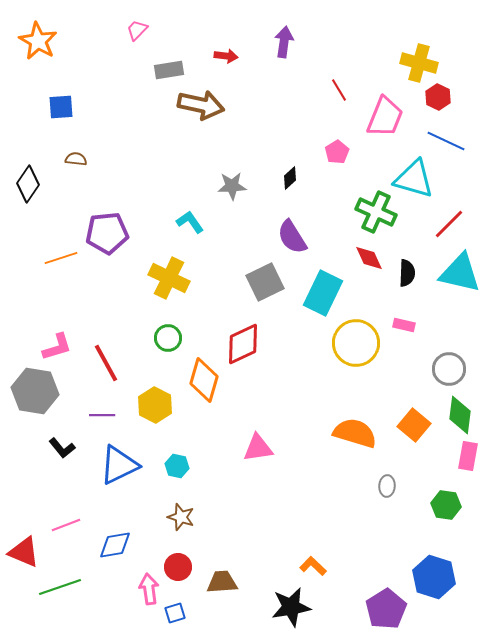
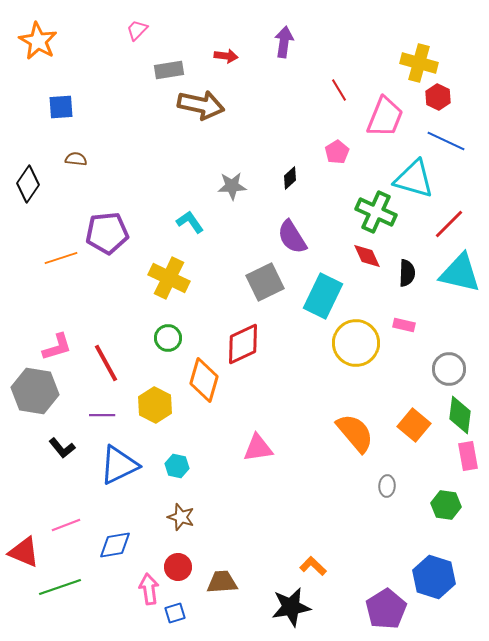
red diamond at (369, 258): moved 2 px left, 2 px up
cyan rectangle at (323, 293): moved 3 px down
orange semicircle at (355, 433): rotated 33 degrees clockwise
pink rectangle at (468, 456): rotated 20 degrees counterclockwise
